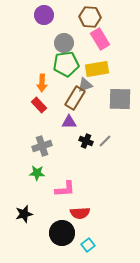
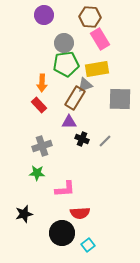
black cross: moved 4 px left, 2 px up
